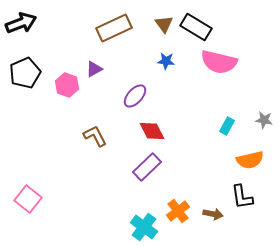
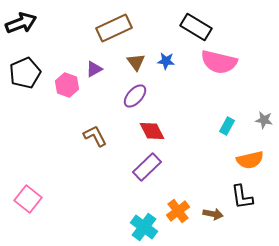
brown triangle: moved 28 px left, 38 px down
